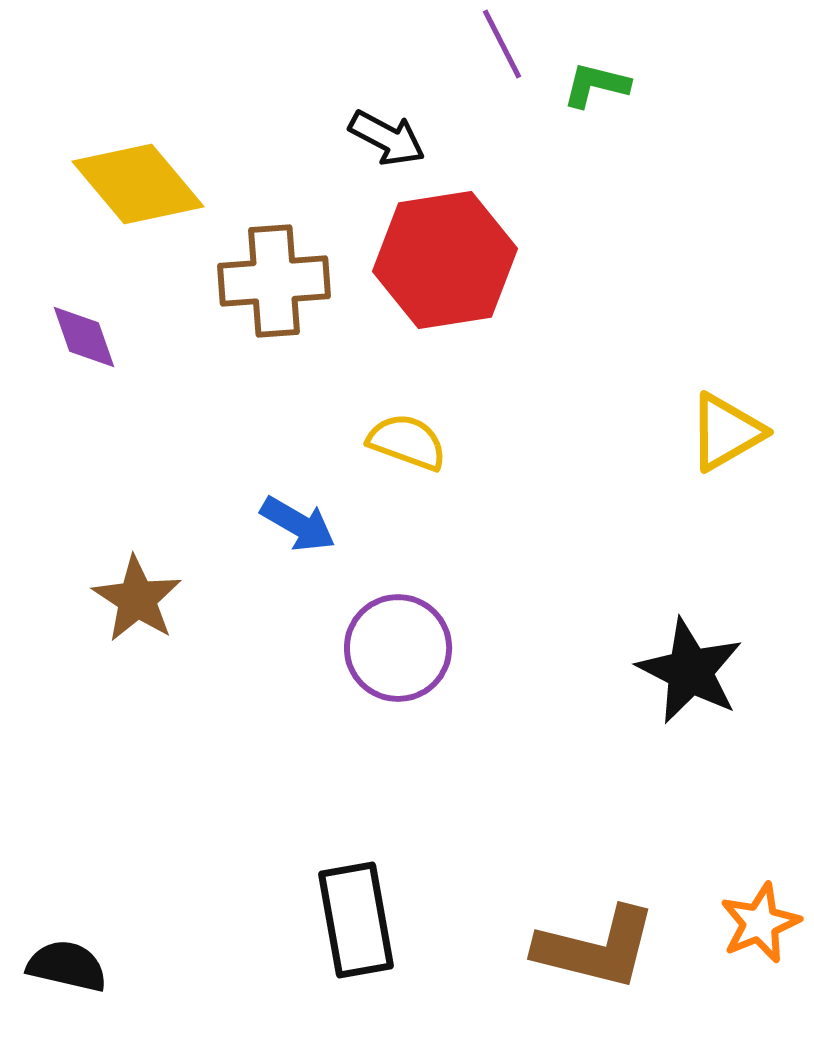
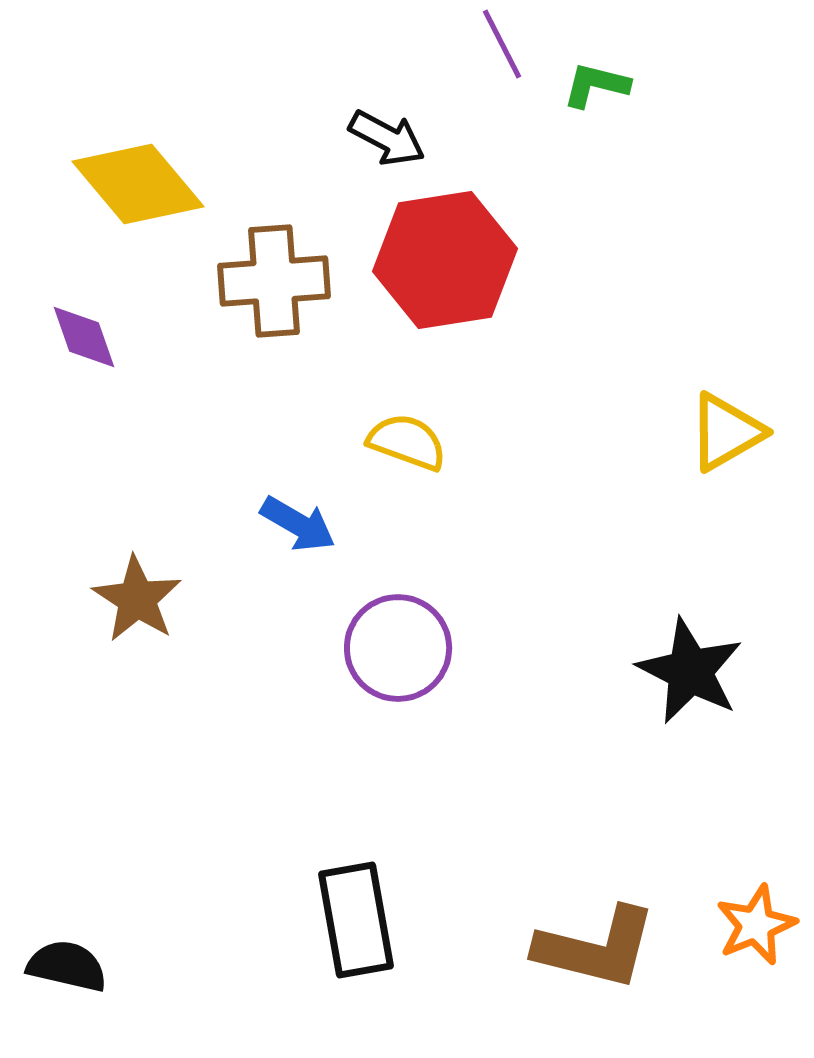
orange star: moved 4 px left, 2 px down
